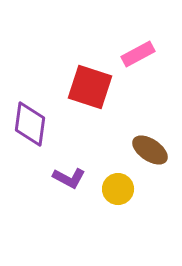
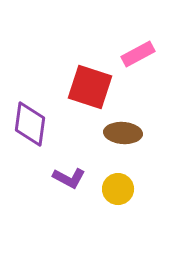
brown ellipse: moved 27 px left, 17 px up; rotated 30 degrees counterclockwise
